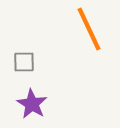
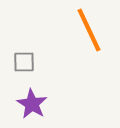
orange line: moved 1 px down
